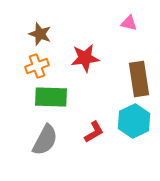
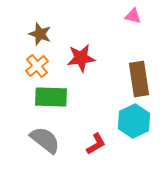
pink triangle: moved 4 px right, 7 px up
red star: moved 4 px left
orange cross: rotated 20 degrees counterclockwise
red L-shape: moved 2 px right, 12 px down
gray semicircle: rotated 80 degrees counterclockwise
